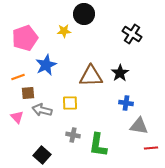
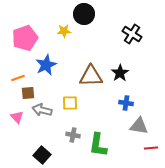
orange line: moved 1 px down
